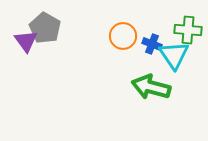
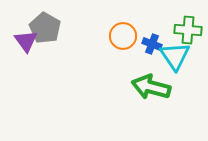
cyan triangle: moved 1 px right, 1 px down
